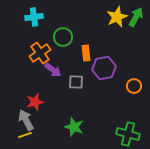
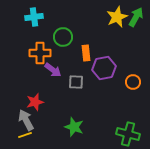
orange cross: rotated 35 degrees clockwise
orange circle: moved 1 px left, 4 px up
